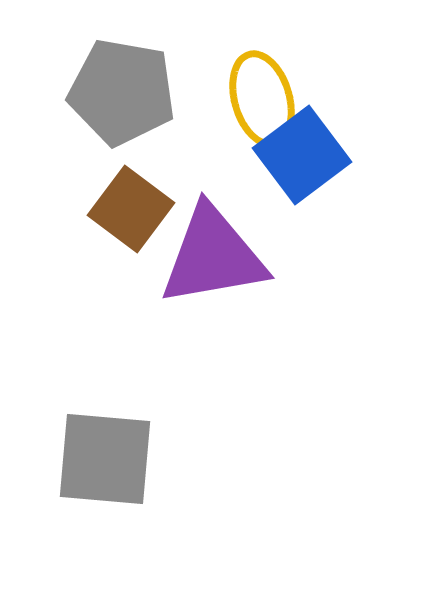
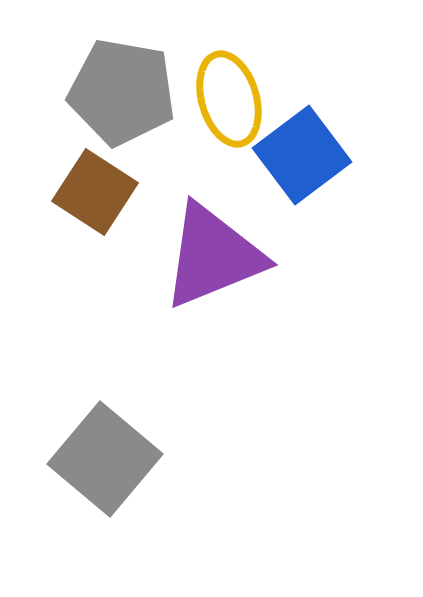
yellow ellipse: moved 33 px left
brown square: moved 36 px left, 17 px up; rotated 4 degrees counterclockwise
purple triangle: rotated 12 degrees counterclockwise
gray square: rotated 35 degrees clockwise
